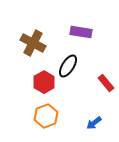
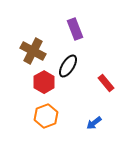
purple rectangle: moved 6 px left, 3 px up; rotated 60 degrees clockwise
brown cross: moved 8 px down
